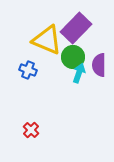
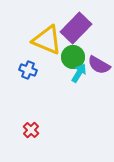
purple semicircle: rotated 60 degrees counterclockwise
cyan arrow: rotated 12 degrees clockwise
